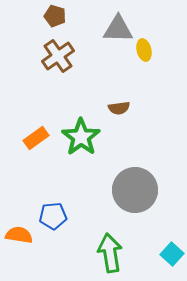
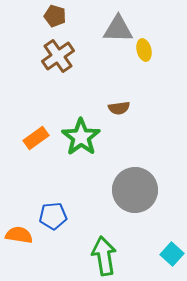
green arrow: moved 6 px left, 3 px down
